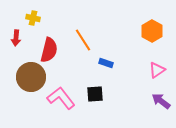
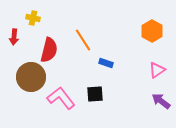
red arrow: moved 2 px left, 1 px up
